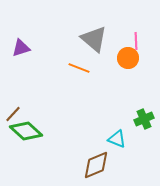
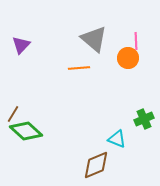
purple triangle: moved 3 px up; rotated 30 degrees counterclockwise
orange line: rotated 25 degrees counterclockwise
brown line: rotated 12 degrees counterclockwise
